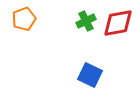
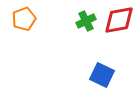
red diamond: moved 1 px right, 3 px up
blue square: moved 12 px right
